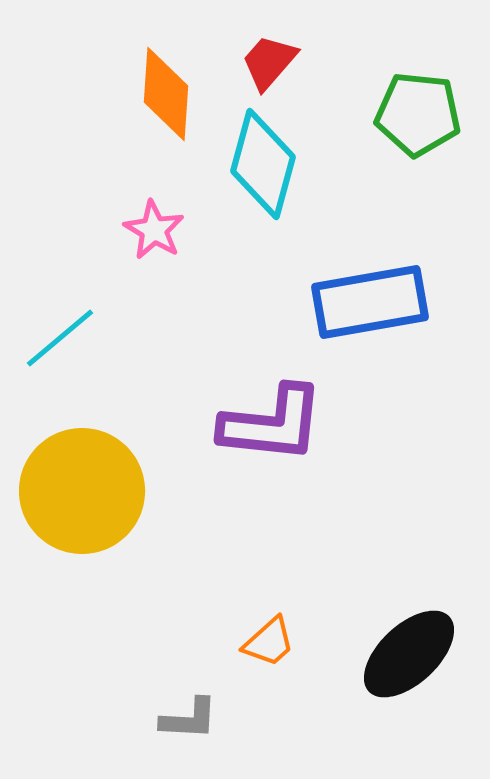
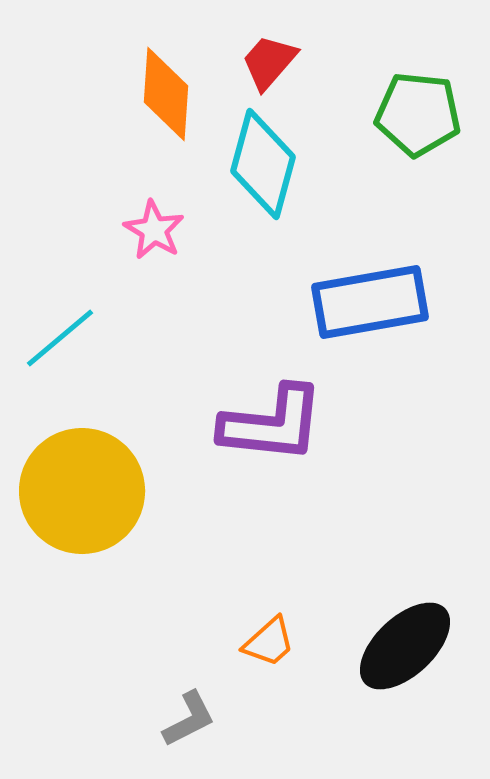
black ellipse: moved 4 px left, 8 px up
gray L-shape: rotated 30 degrees counterclockwise
